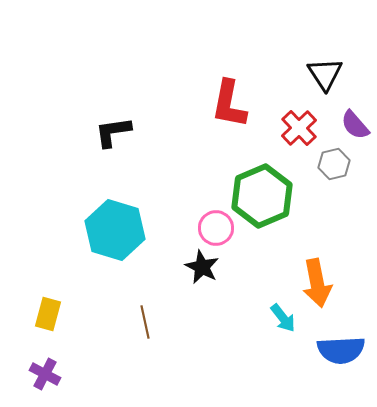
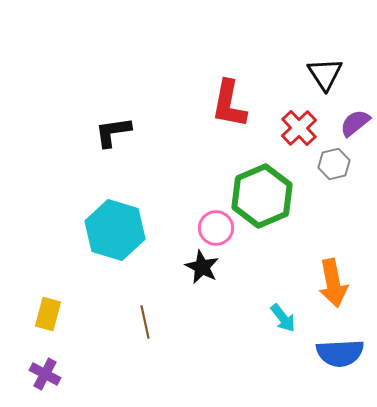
purple semicircle: moved 2 px up; rotated 92 degrees clockwise
orange arrow: moved 16 px right
blue semicircle: moved 1 px left, 3 px down
